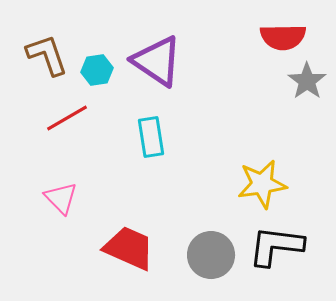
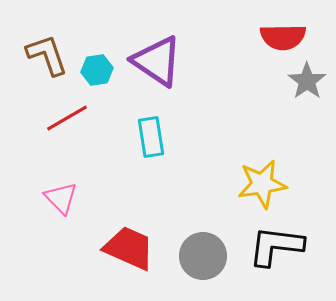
gray circle: moved 8 px left, 1 px down
